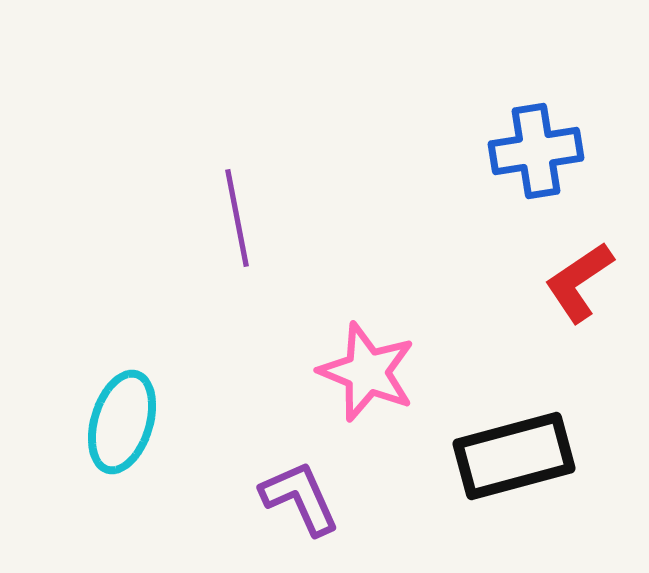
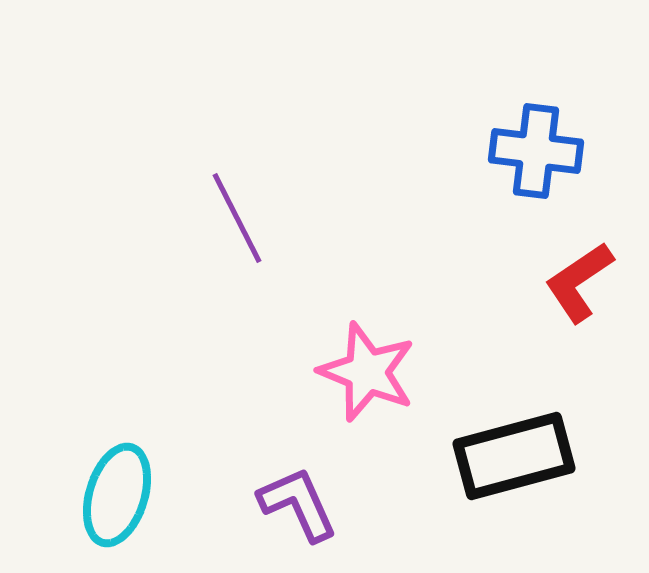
blue cross: rotated 16 degrees clockwise
purple line: rotated 16 degrees counterclockwise
cyan ellipse: moved 5 px left, 73 px down
purple L-shape: moved 2 px left, 6 px down
